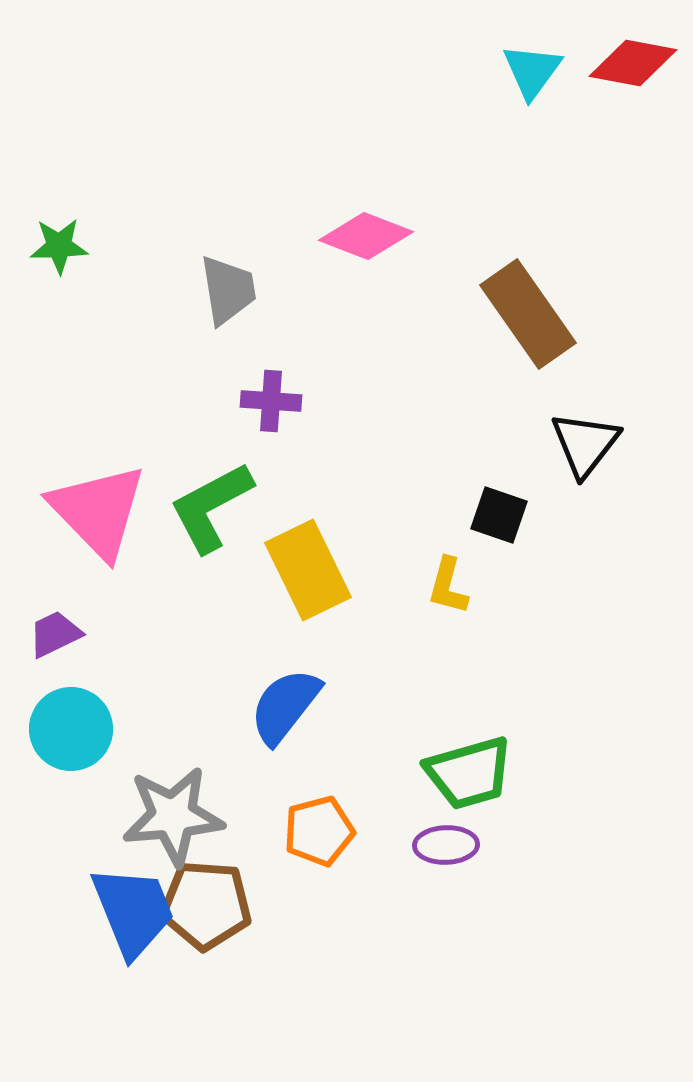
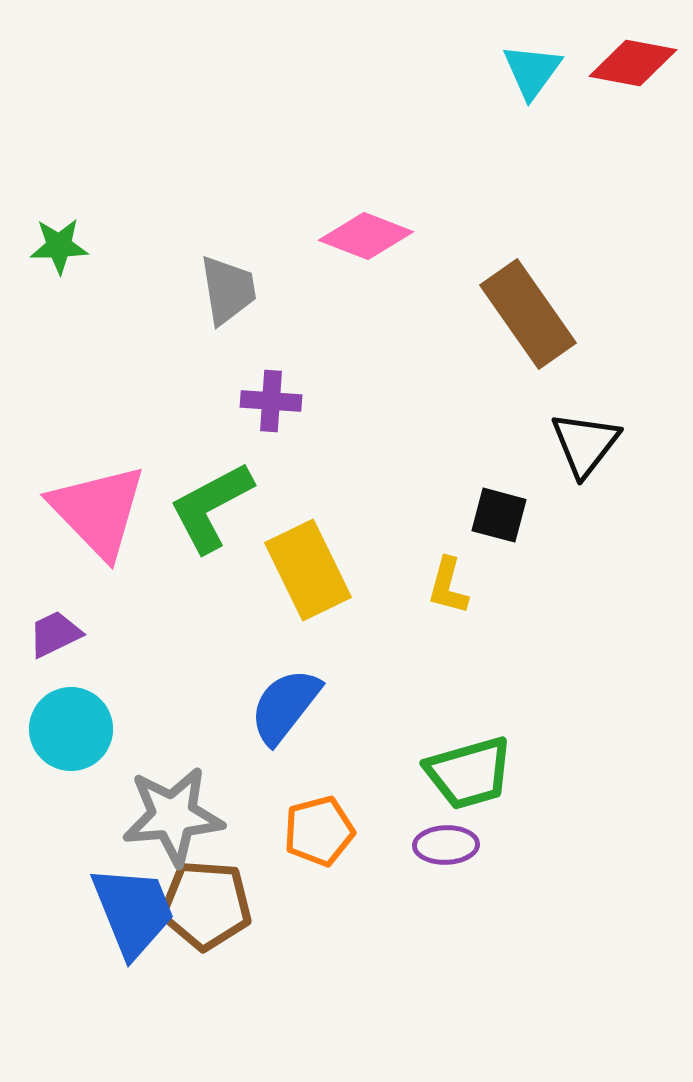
black square: rotated 4 degrees counterclockwise
